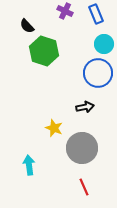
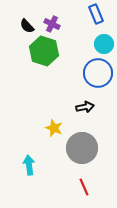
purple cross: moved 13 px left, 13 px down
